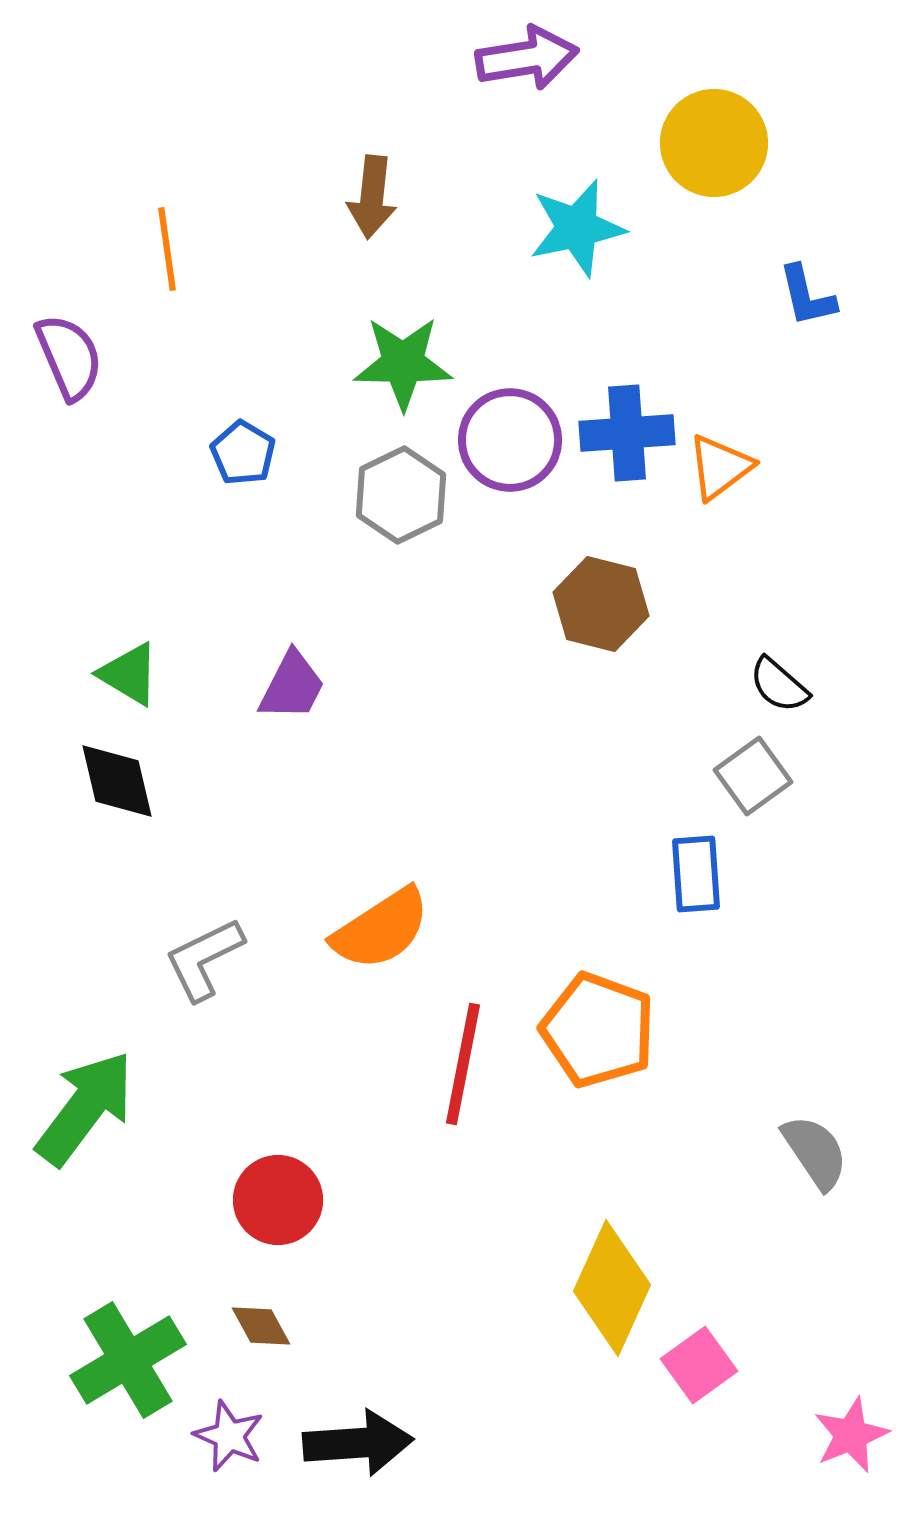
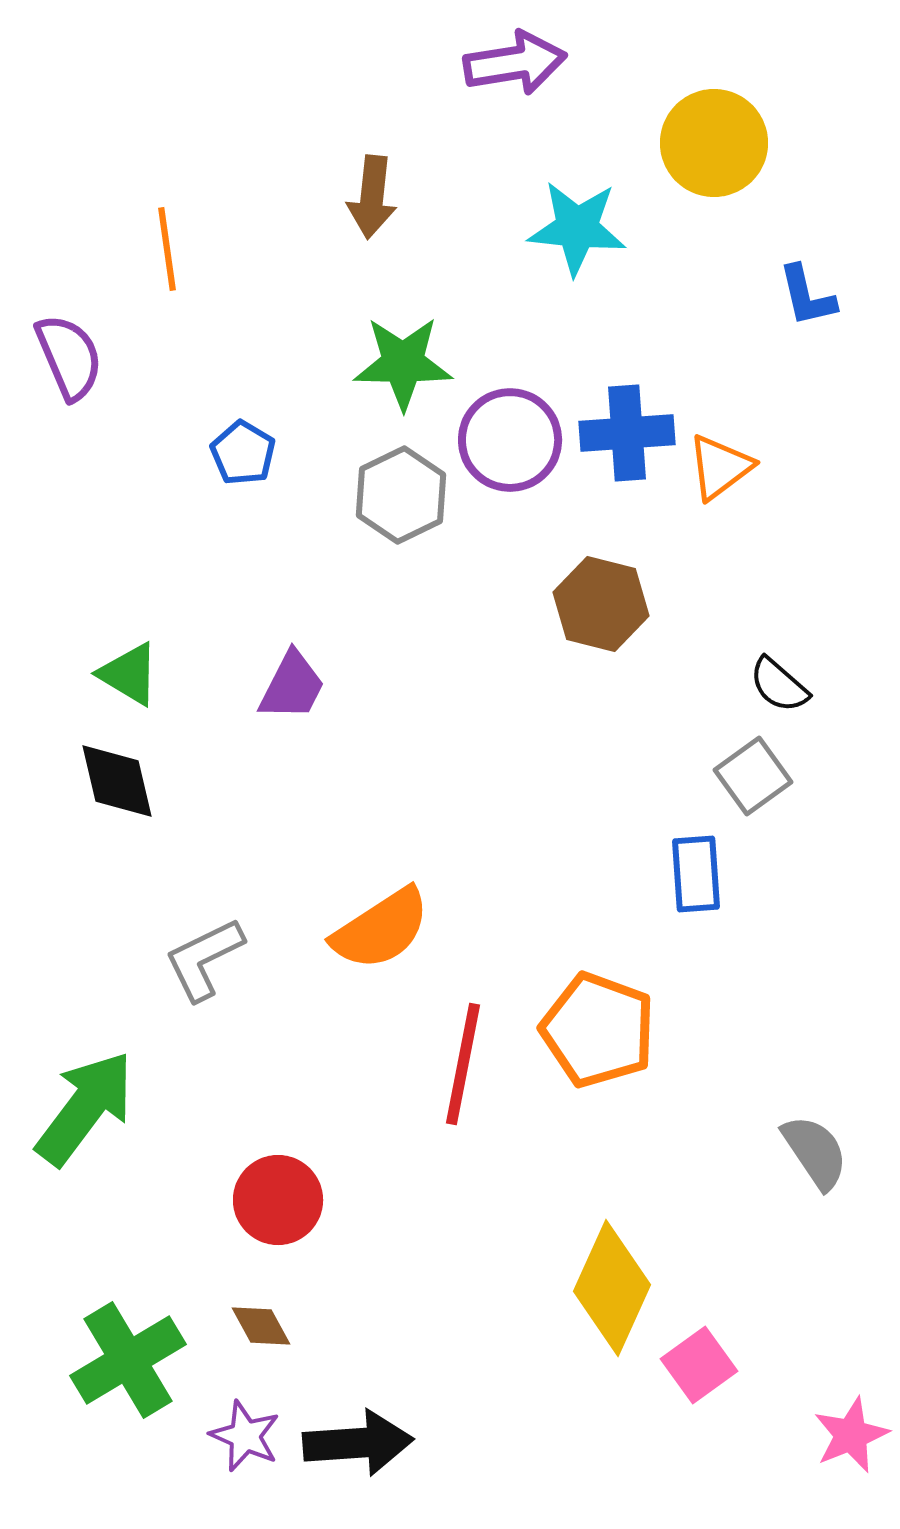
purple arrow: moved 12 px left, 5 px down
cyan star: rotated 18 degrees clockwise
purple star: moved 16 px right
